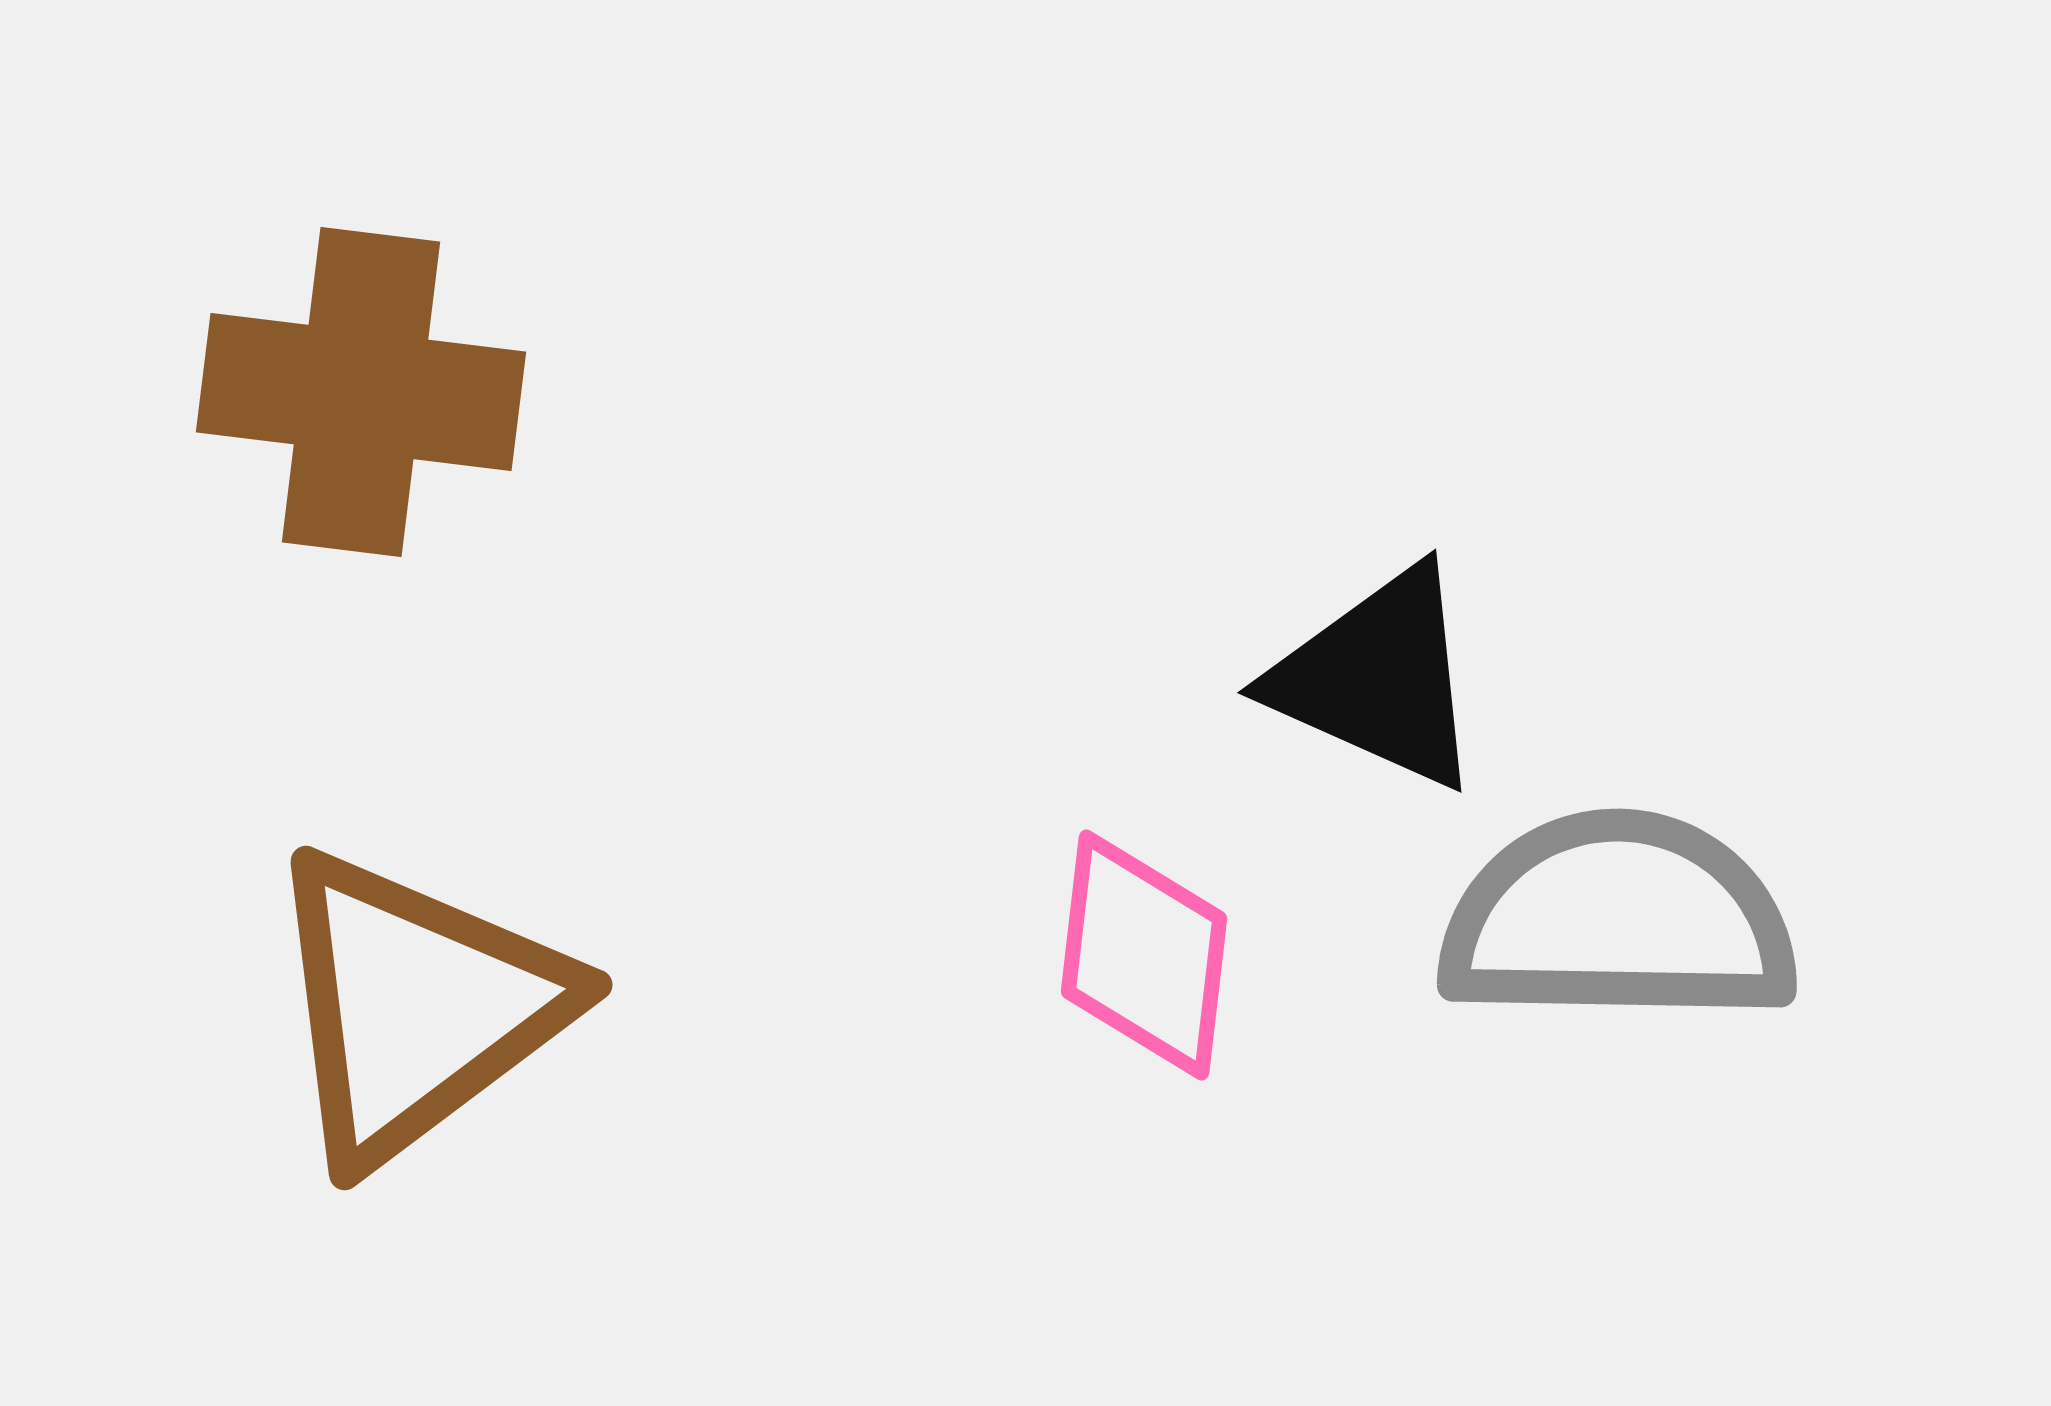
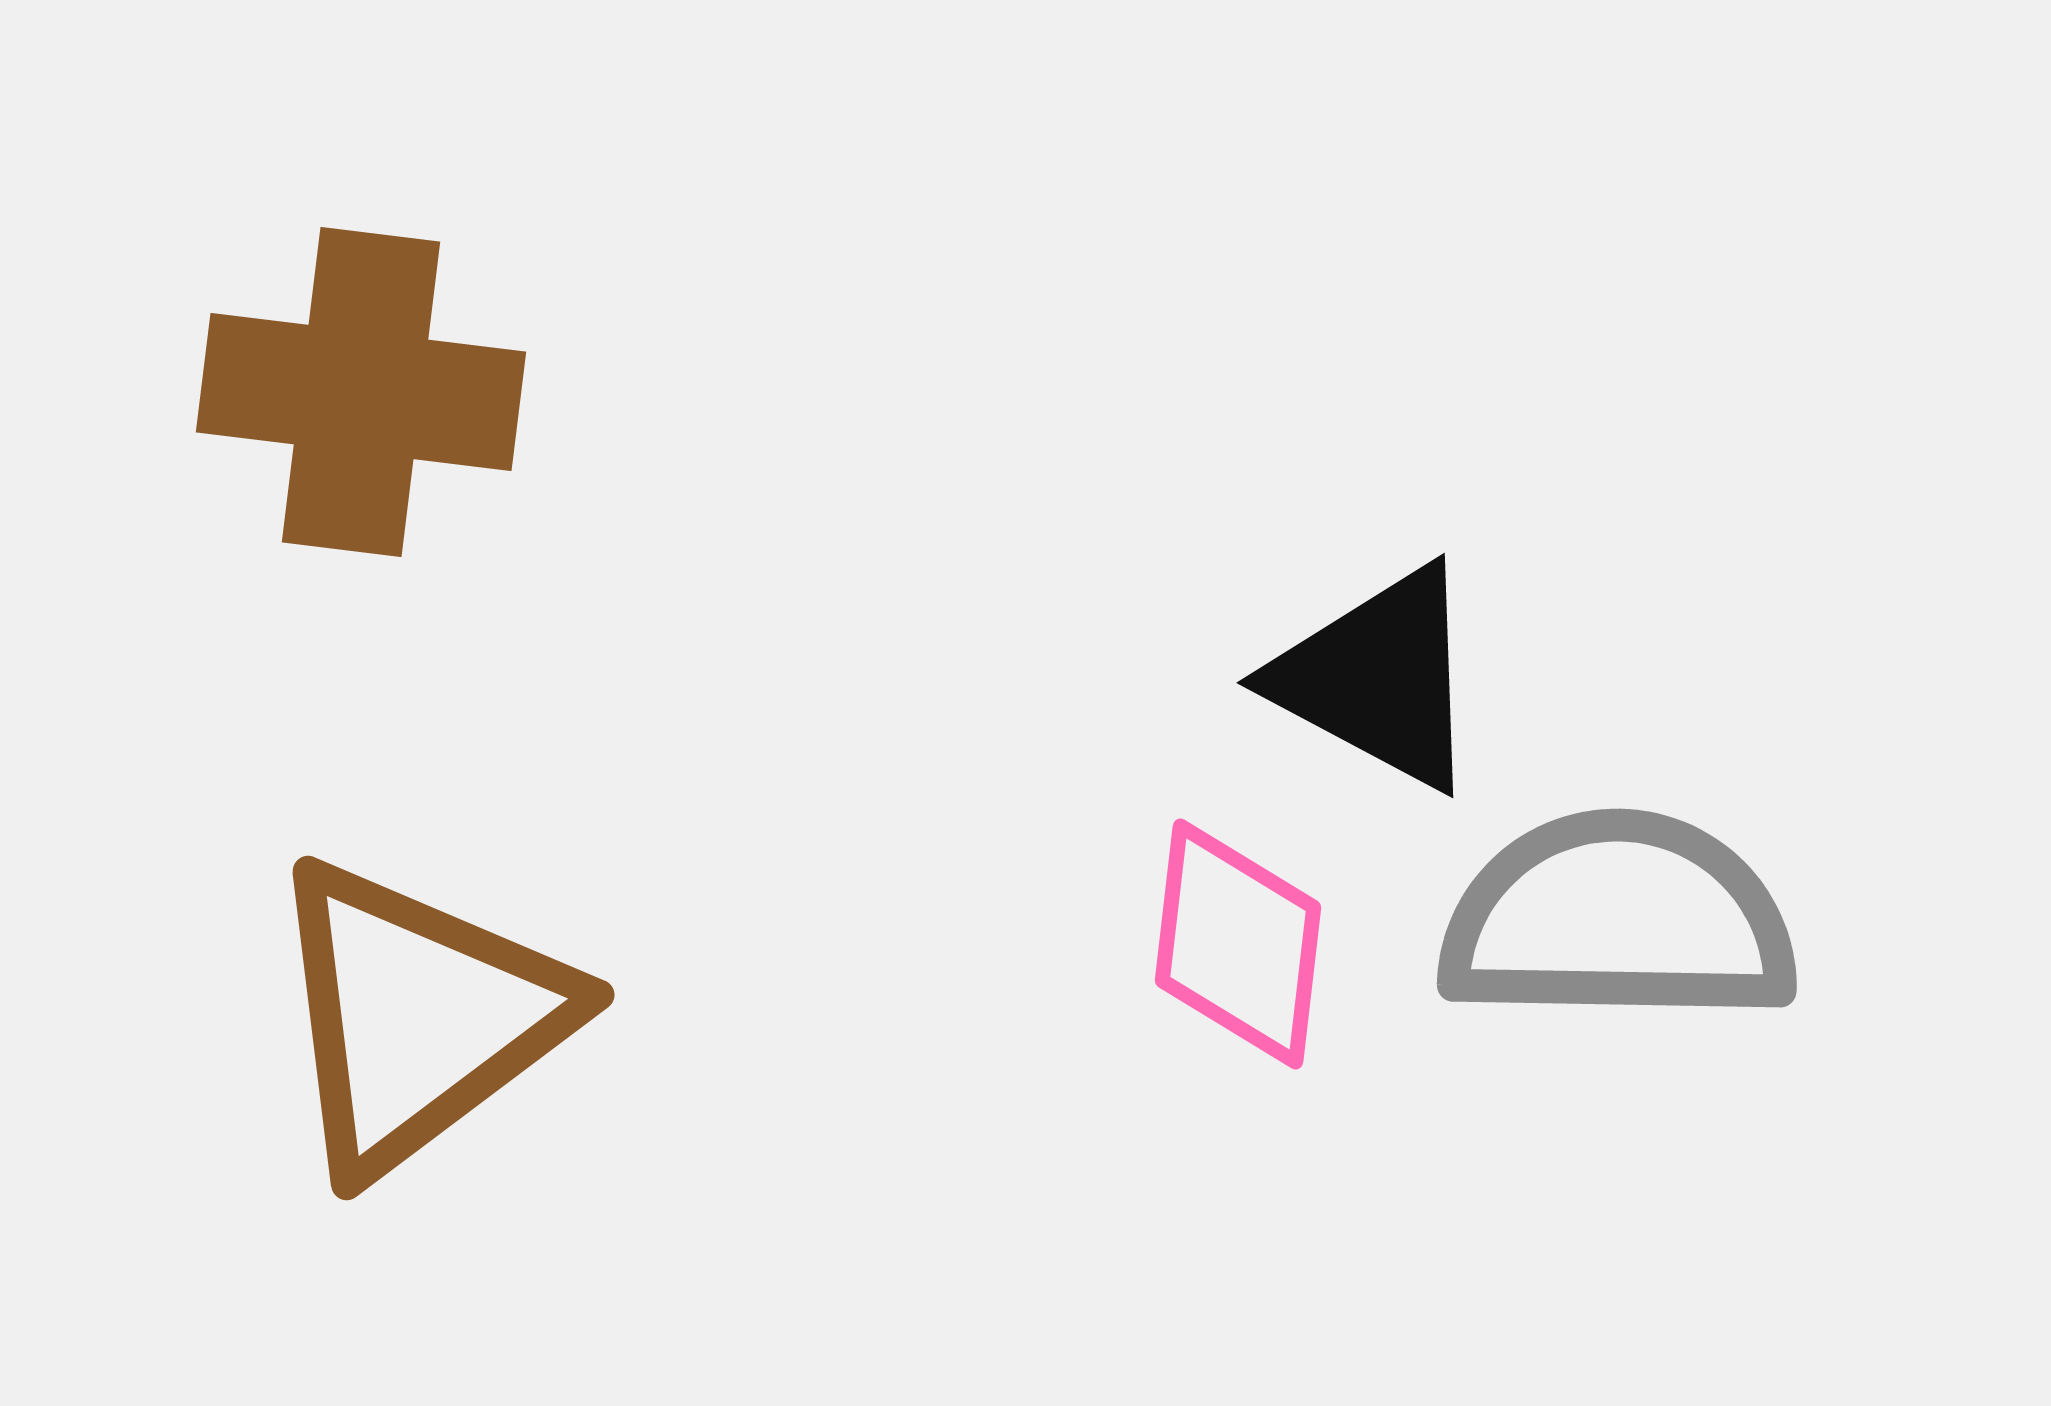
black triangle: rotated 4 degrees clockwise
pink diamond: moved 94 px right, 11 px up
brown triangle: moved 2 px right, 10 px down
